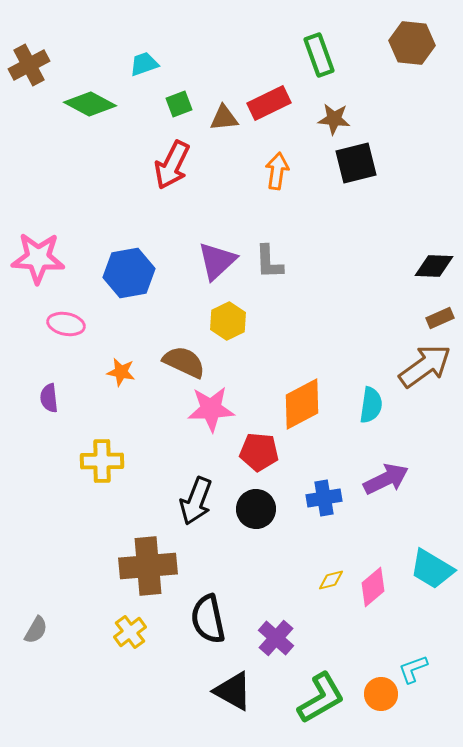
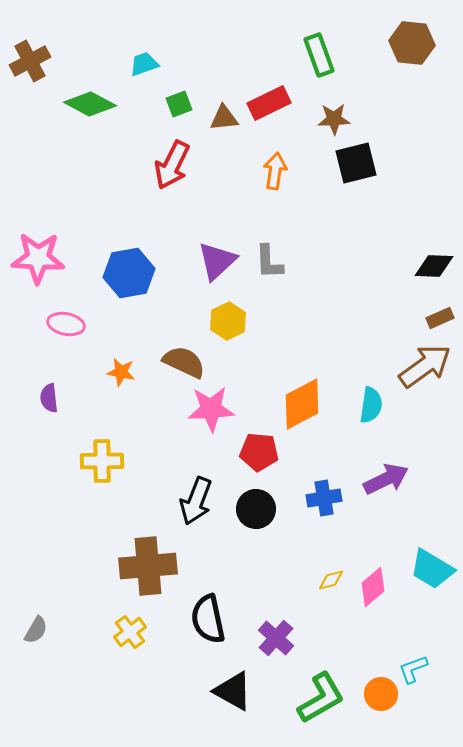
brown cross at (29, 65): moved 1 px right, 4 px up
brown star at (334, 119): rotated 8 degrees counterclockwise
orange arrow at (277, 171): moved 2 px left
